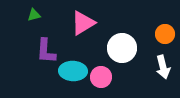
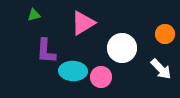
white arrow: moved 2 px left, 2 px down; rotated 30 degrees counterclockwise
